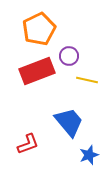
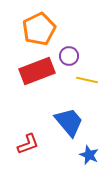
blue star: rotated 30 degrees counterclockwise
